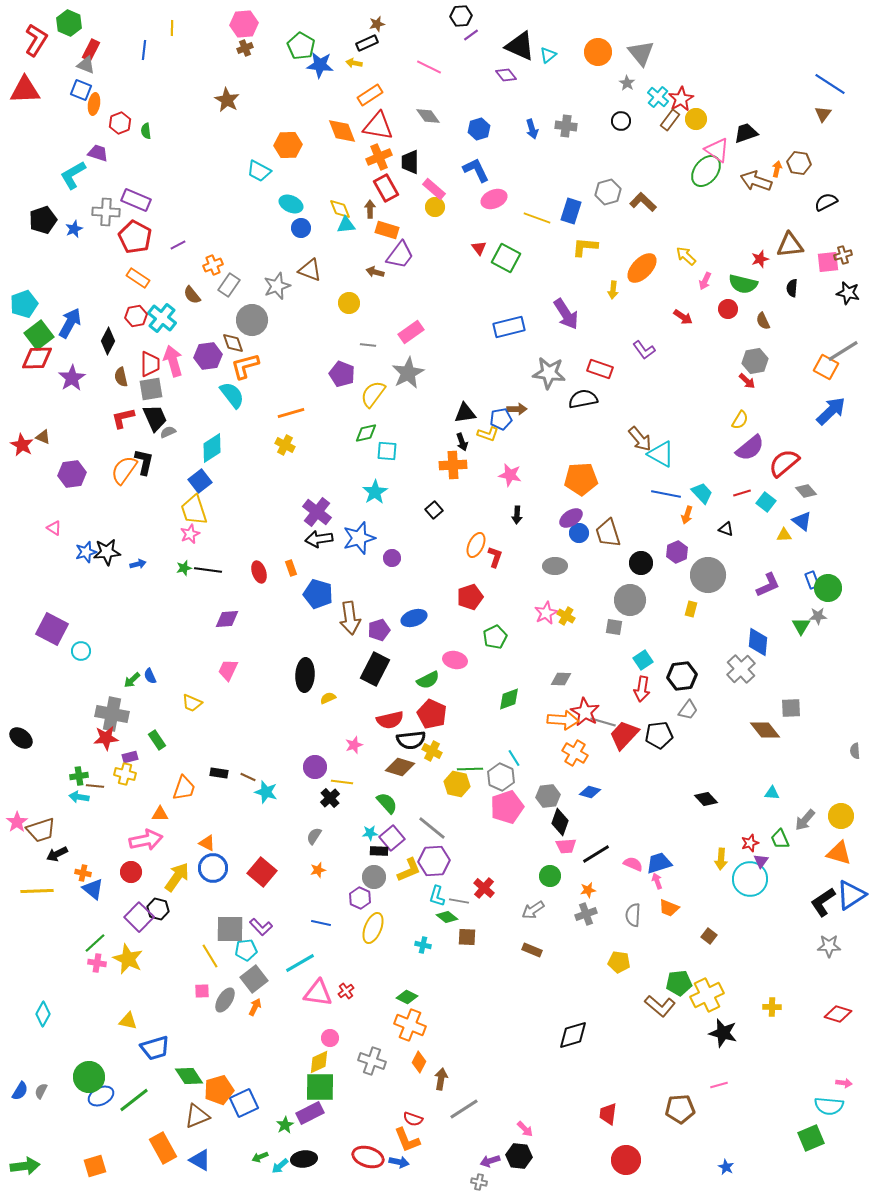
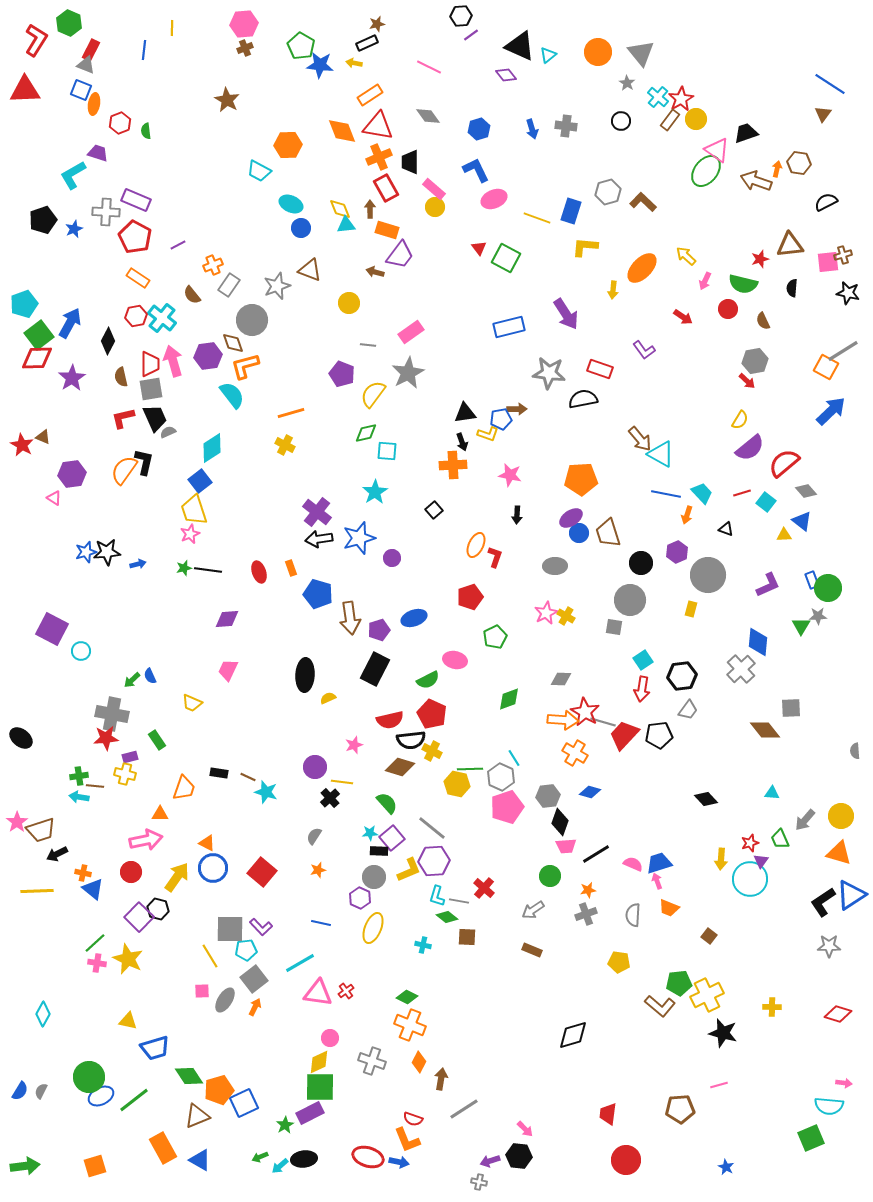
pink triangle at (54, 528): moved 30 px up
